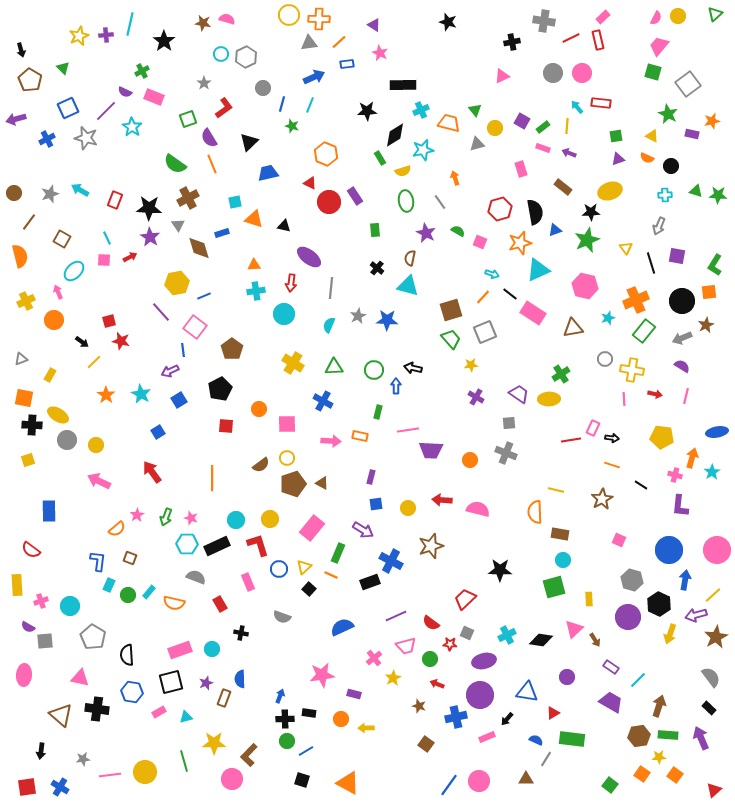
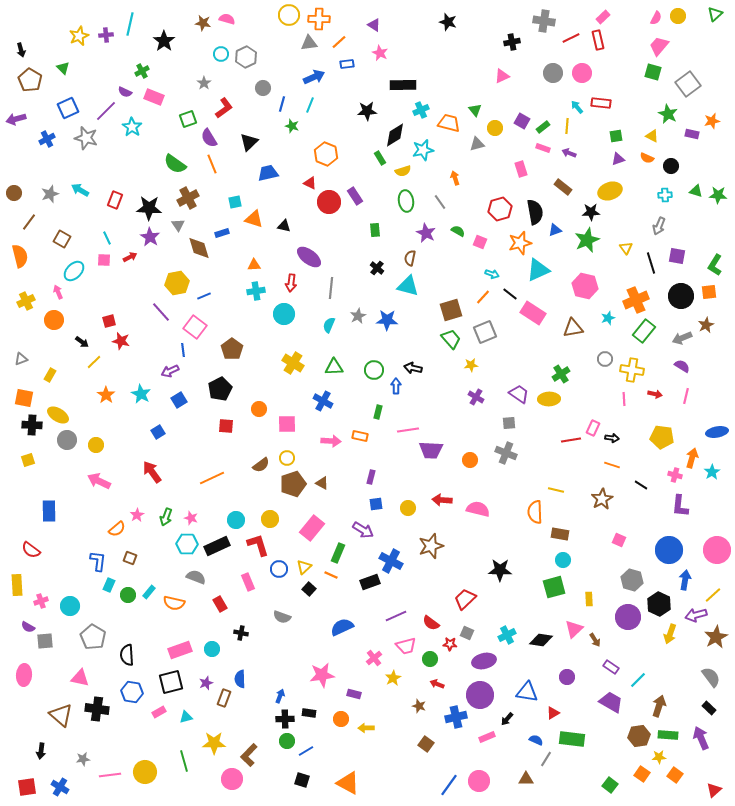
black circle at (682, 301): moved 1 px left, 5 px up
orange line at (212, 478): rotated 65 degrees clockwise
